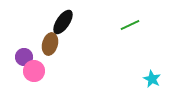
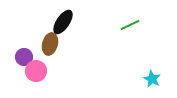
pink circle: moved 2 px right
